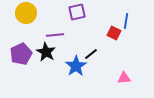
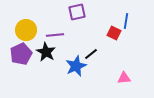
yellow circle: moved 17 px down
blue star: rotated 10 degrees clockwise
